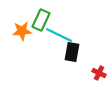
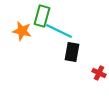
green rectangle: moved 1 px right, 4 px up; rotated 10 degrees counterclockwise
orange star: rotated 18 degrees clockwise
cyan line: moved 4 px up
